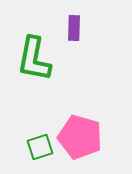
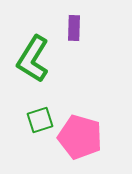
green L-shape: moved 1 px left; rotated 21 degrees clockwise
green square: moved 27 px up
